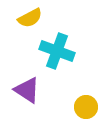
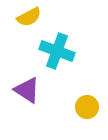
yellow semicircle: moved 1 px left, 1 px up
yellow circle: moved 1 px right
